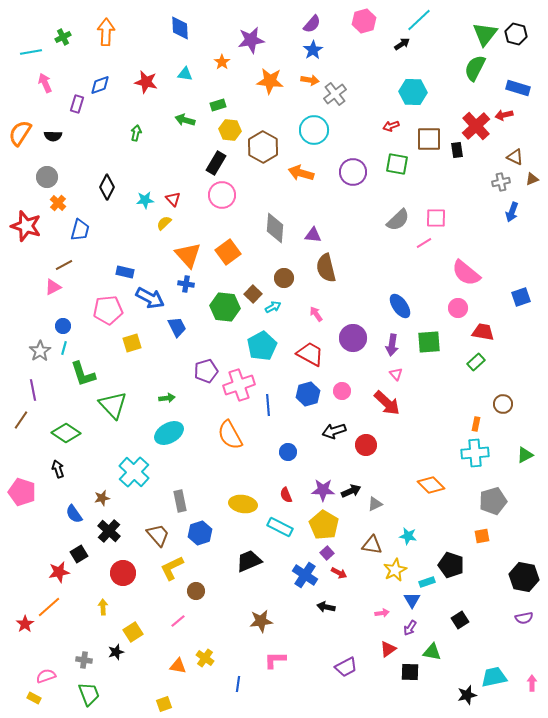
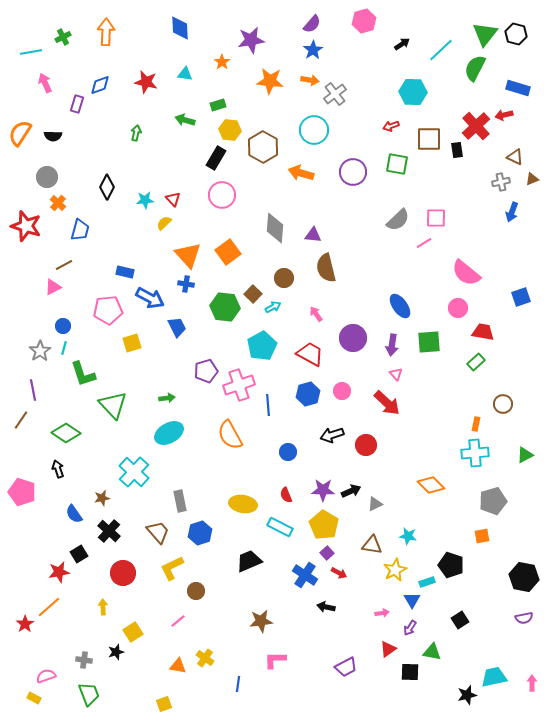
cyan line at (419, 20): moved 22 px right, 30 px down
black rectangle at (216, 163): moved 5 px up
black arrow at (334, 431): moved 2 px left, 4 px down
brown trapezoid at (158, 535): moved 3 px up
